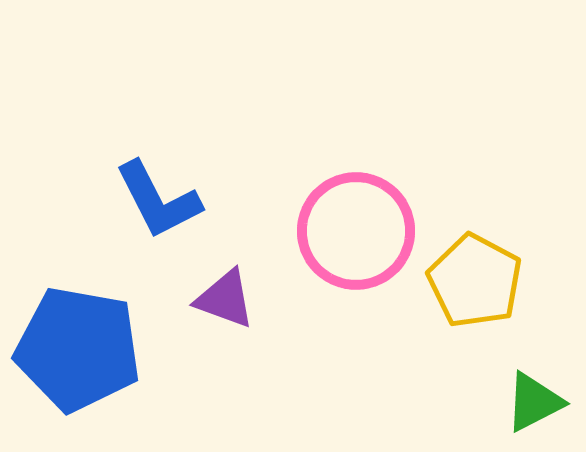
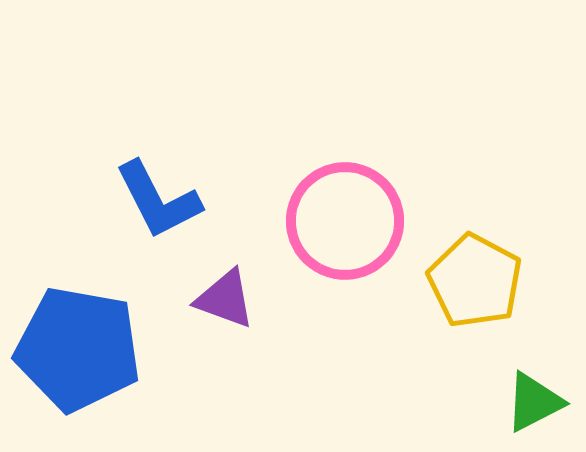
pink circle: moved 11 px left, 10 px up
